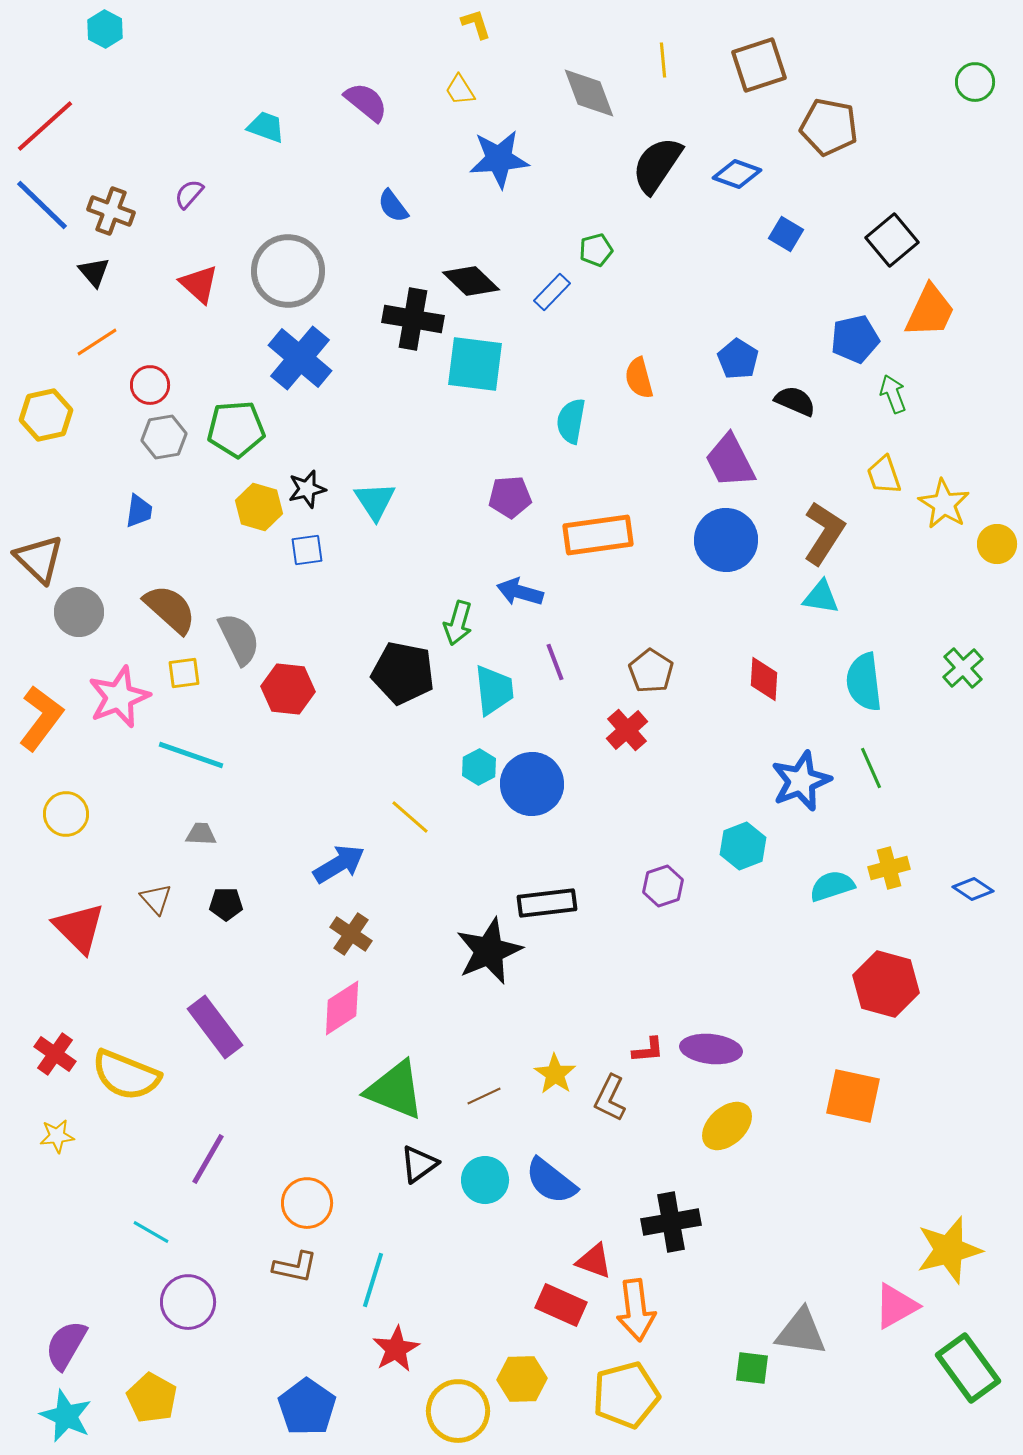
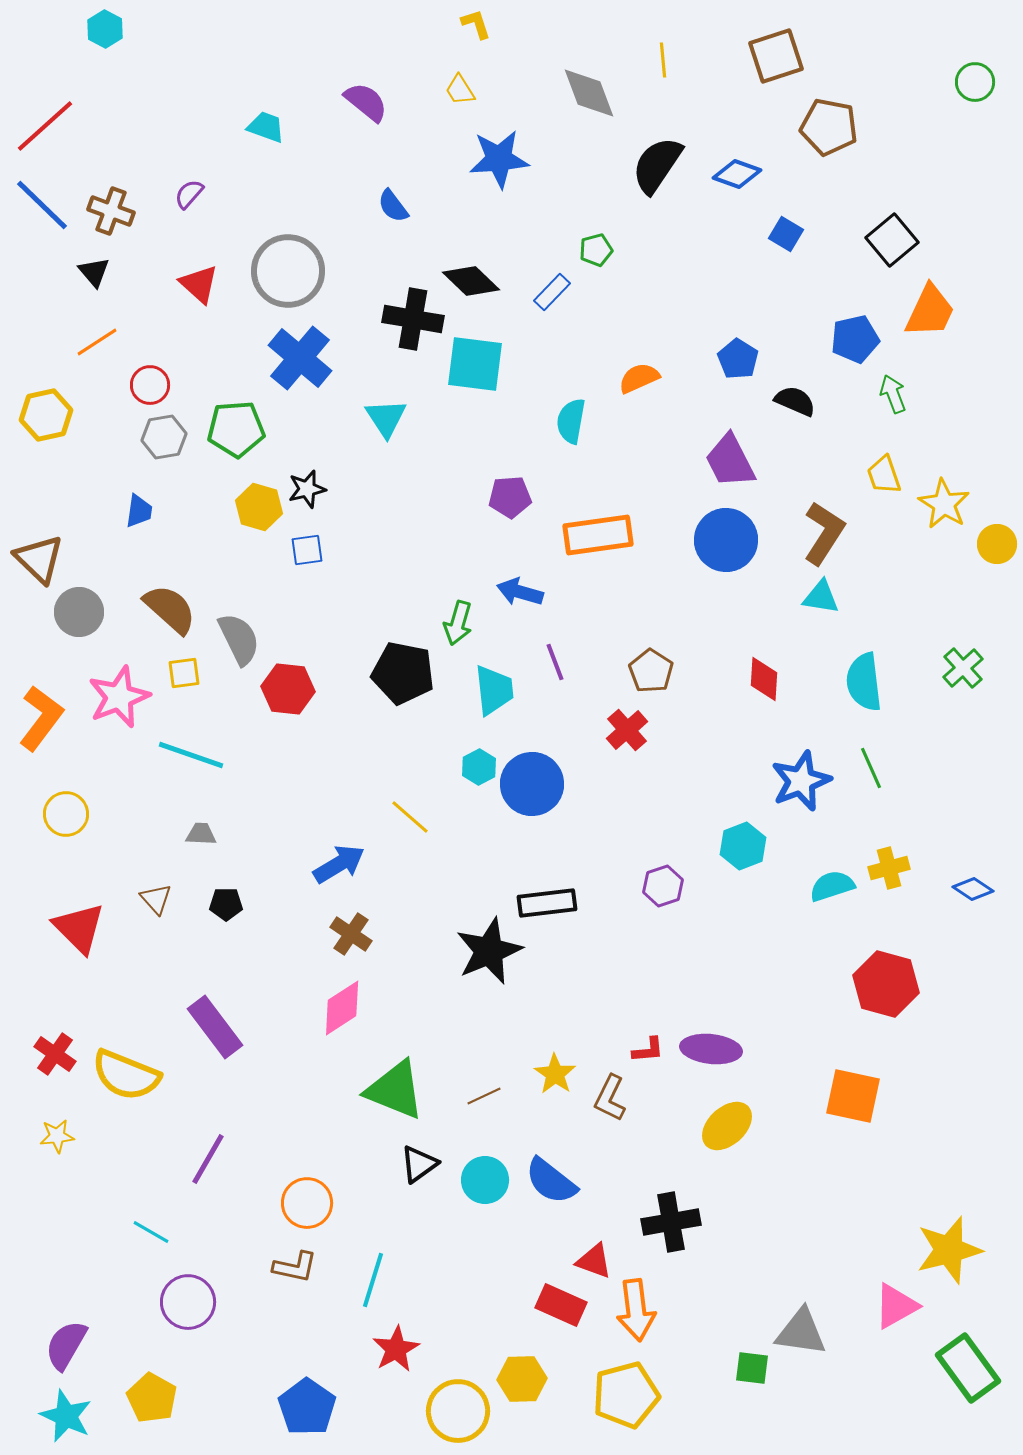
brown square at (759, 65): moved 17 px right, 9 px up
orange semicircle at (639, 378): rotated 81 degrees clockwise
cyan triangle at (375, 501): moved 11 px right, 83 px up
